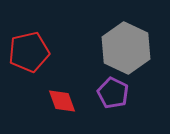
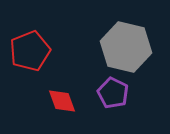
gray hexagon: moved 1 px up; rotated 12 degrees counterclockwise
red pentagon: moved 1 px right, 1 px up; rotated 9 degrees counterclockwise
